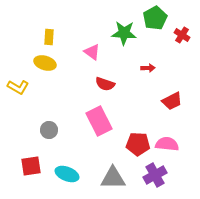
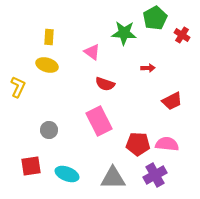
yellow ellipse: moved 2 px right, 2 px down
yellow L-shape: rotated 95 degrees counterclockwise
